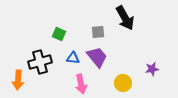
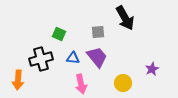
black cross: moved 1 px right, 3 px up
purple star: rotated 16 degrees counterclockwise
